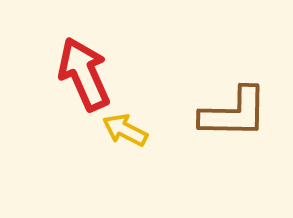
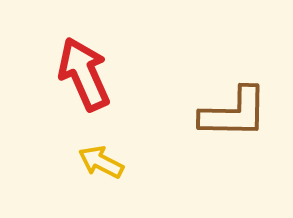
yellow arrow: moved 24 px left, 32 px down
